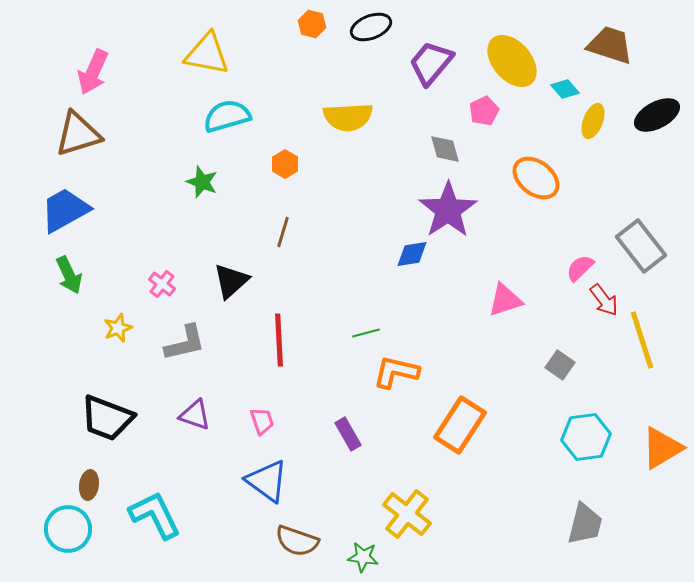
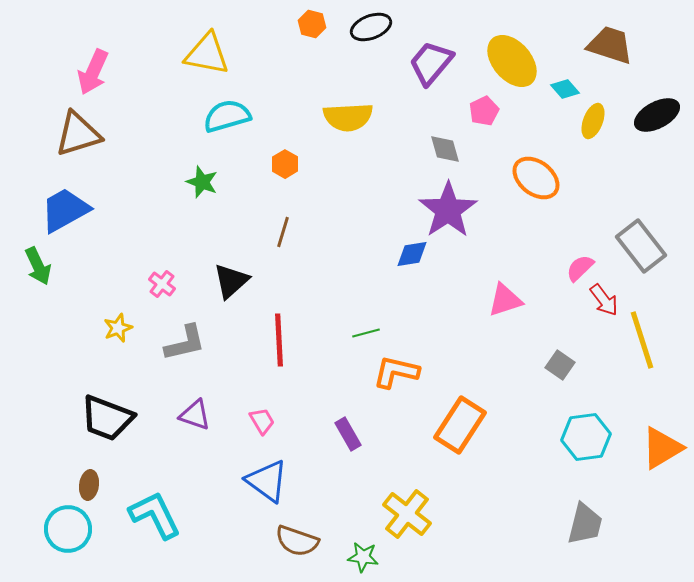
green arrow at (69, 275): moved 31 px left, 9 px up
pink trapezoid at (262, 421): rotated 12 degrees counterclockwise
